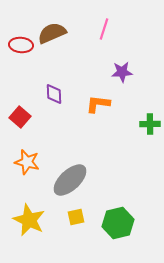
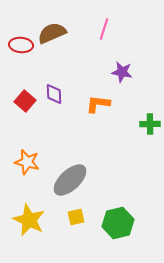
purple star: rotated 15 degrees clockwise
red square: moved 5 px right, 16 px up
